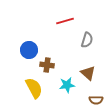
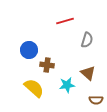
yellow semicircle: rotated 20 degrees counterclockwise
